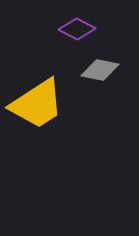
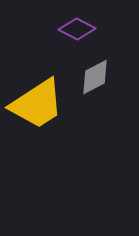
gray diamond: moved 5 px left, 7 px down; rotated 39 degrees counterclockwise
